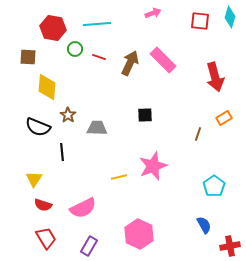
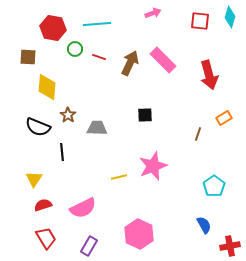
red arrow: moved 6 px left, 2 px up
red semicircle: rotated 144 degrees clockwise
